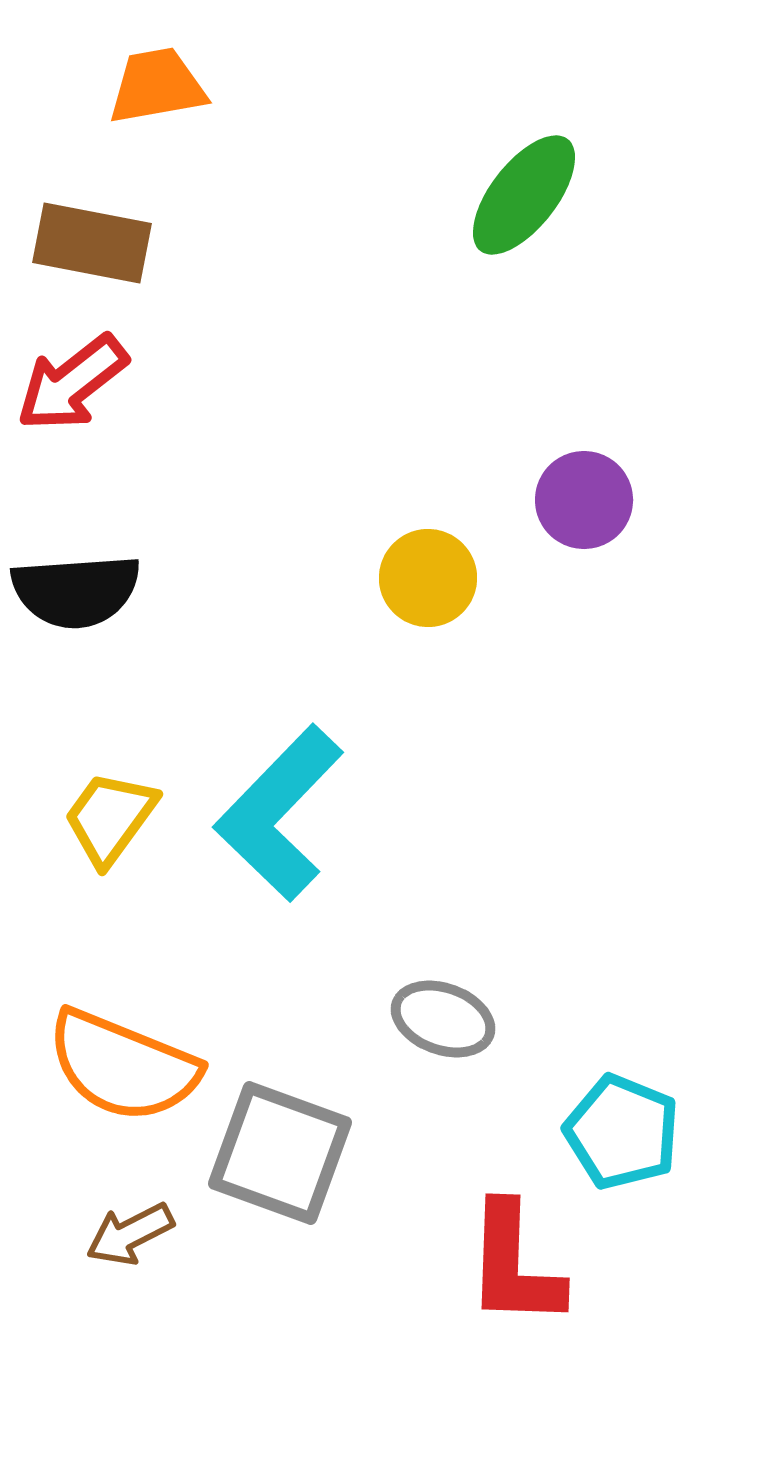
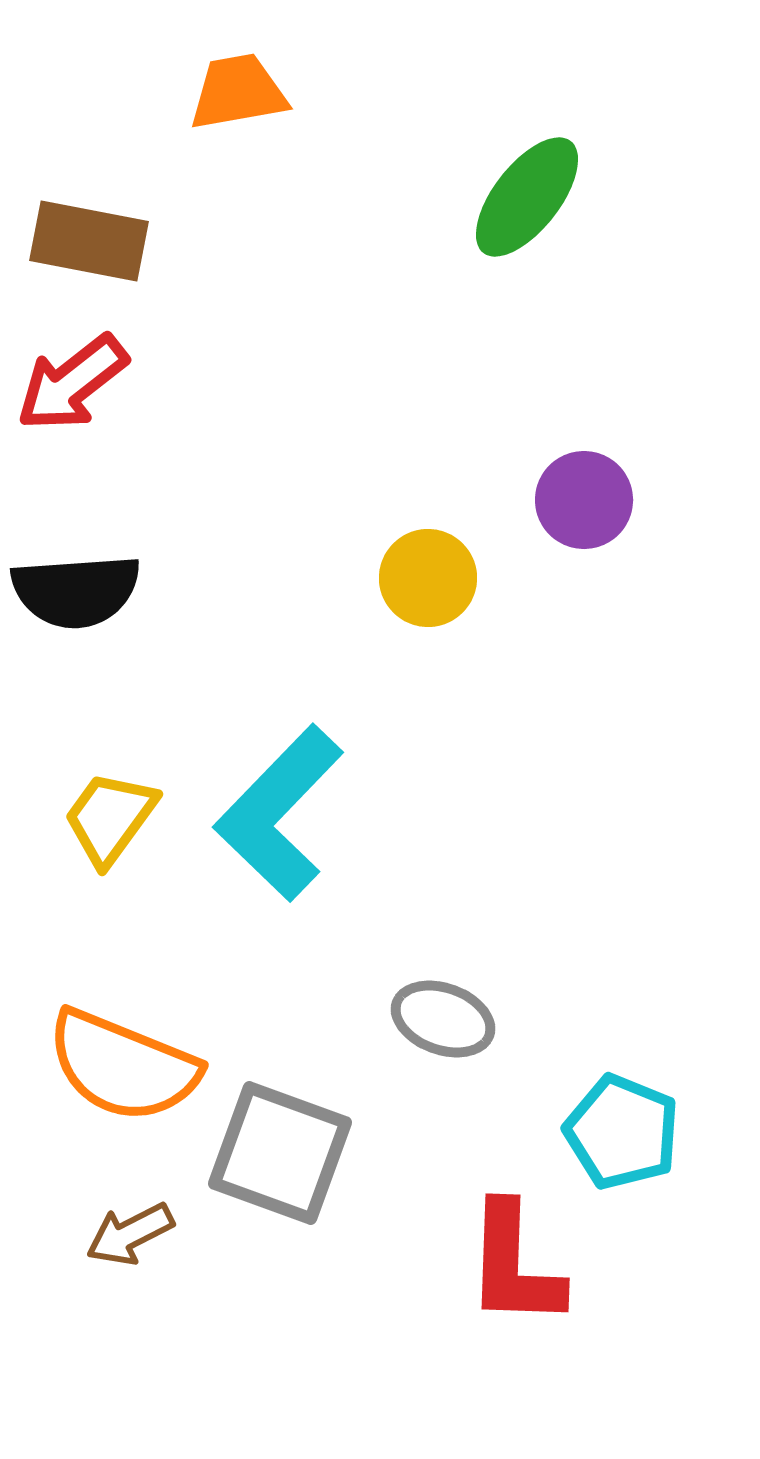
orange trapezoid: moved 81 px right, 6 px down
green ellipse: moved 3 px right, 2 px down
brown rectangle: moved 3 px left, 2 px up
